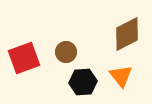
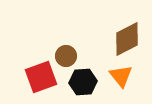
brown diamond: moved 5 px down
brown circle: moved 4 px down
red square: moved 17 px right, 19 px down
